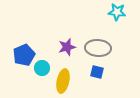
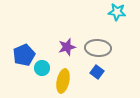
blue square: rotated 24 degrees clockwise
